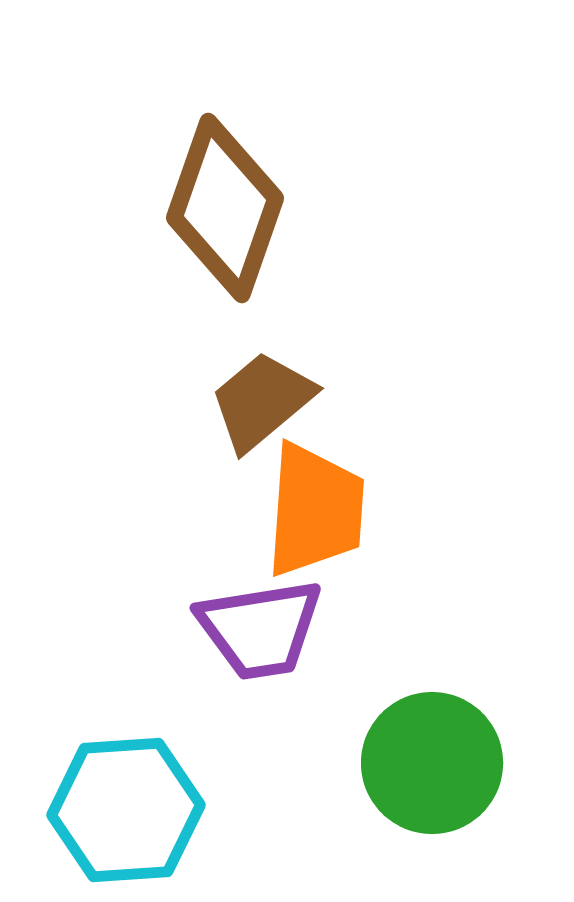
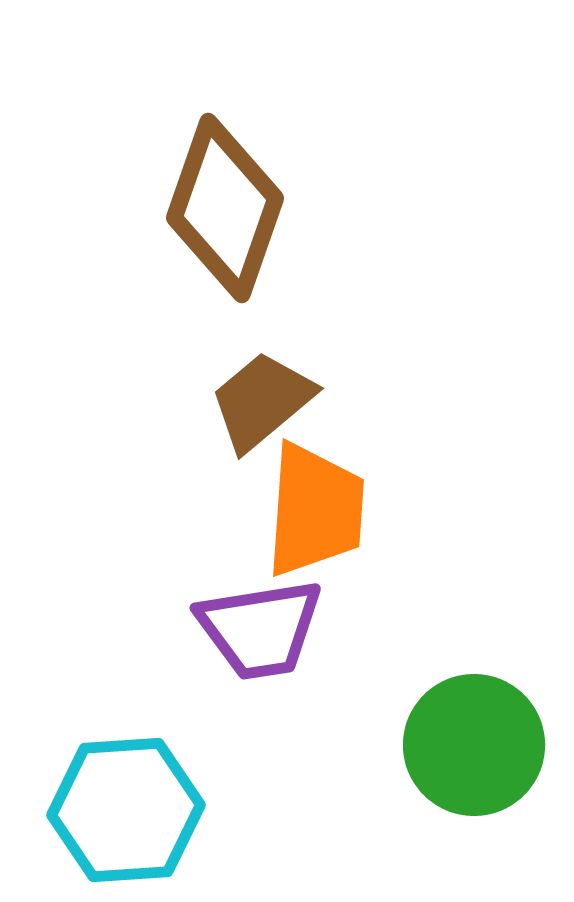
green circle: moved 42 px right, 18 px up
